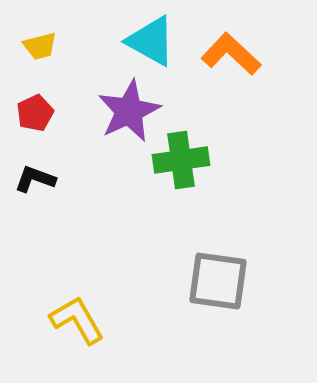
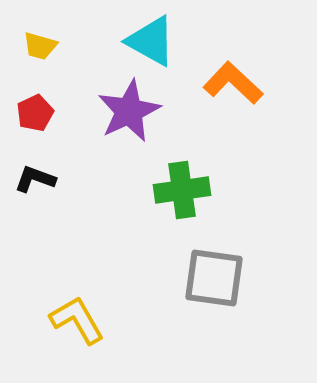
yellow trapezoid: rotated 30 degrees clockwise
orange L-shape: moved 2 px right, 29 px down
green cross: moved 1 px right, 30 px down
gray square: moved 4 px left, 3 px up
